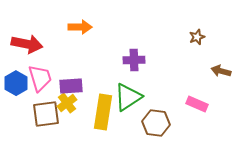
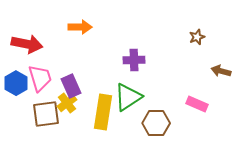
purple rectangle: rotated 70 degrees clockwise
brown hexagon: rotated 8 degrees counterclockwise
